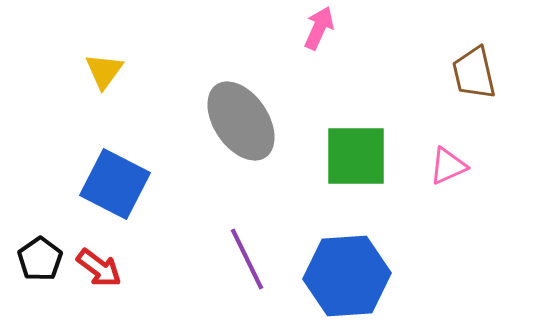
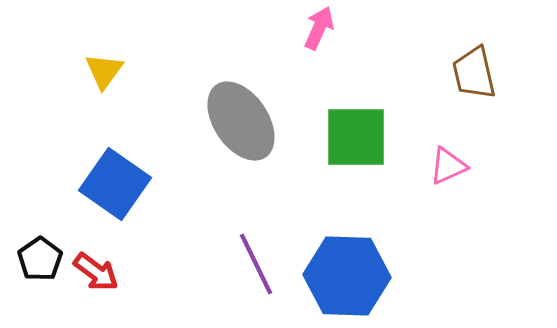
green square: moved 19 px up
blue square: rotated 8 degrees clockwise
purple line: moved 9 px right, 5 px down
red arrow: moved 3 px left, 4 px down
blue hexagon: rotated 6 degrees clockwise
